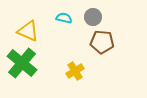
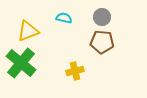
gray circle: moved 9 px right
yellow triangle: rotated 45 degrees counterclockwise
green cross: moved 1 px left
yellow cross: rotated 18 degrees clockwise
